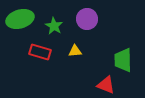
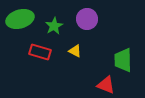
green star: rotated 12 degrees clockwise
yellow triangle: rotated 32 degrees clockwise
